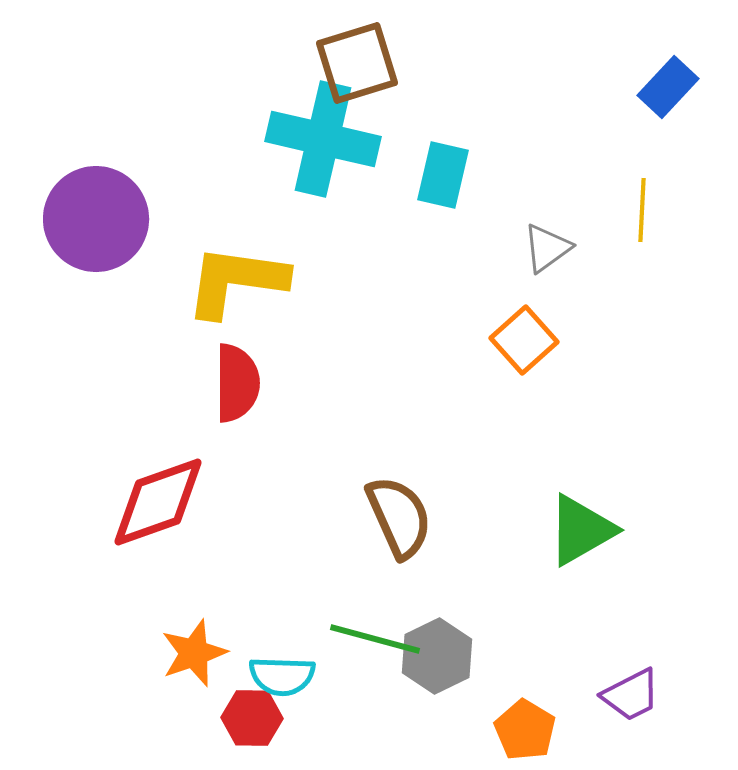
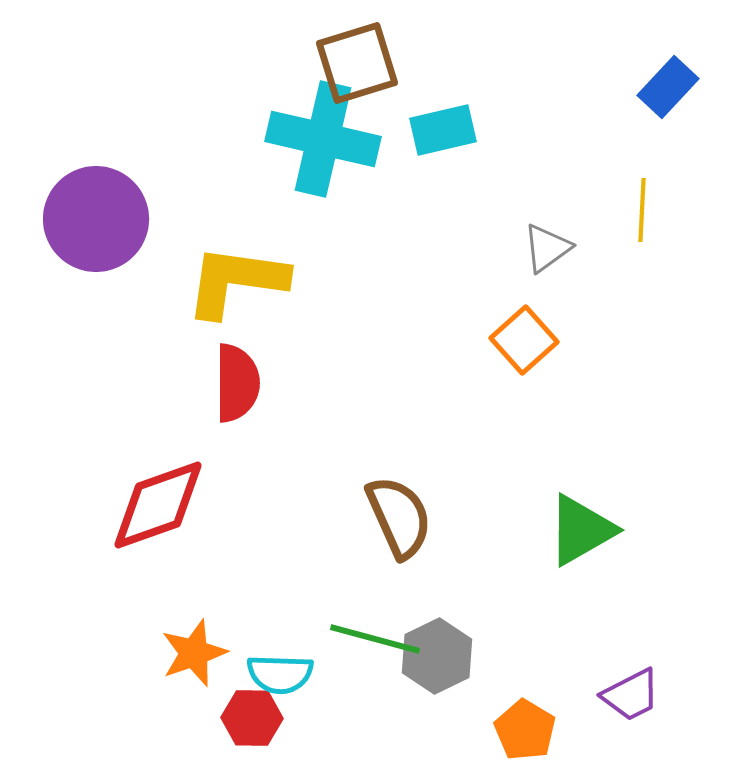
cyan rectangle: moved 45 px up; rotated 64 degrees clockwise
red diamond: moved 3 px down
cyan semicircle: moved 2 px left, 2 px up
